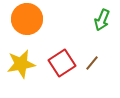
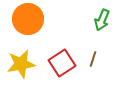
orange circle: moved 1 px right
brown line: moved 1 px right, 4 px up; rotated 21 degrees counterclockwise
